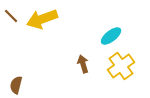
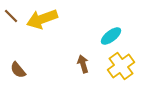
brown semicircle: moved 2 px right, 15 px up; rotated 54 degrees counterclockwise
